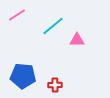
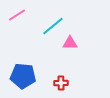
pink triangle: moved 7 px left, 3 px down
red cross: moved 6 px right, 2 px up
